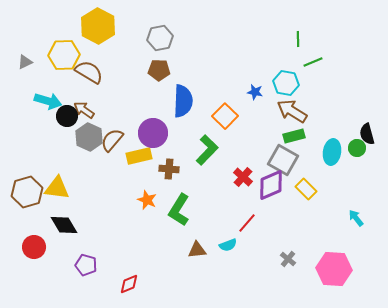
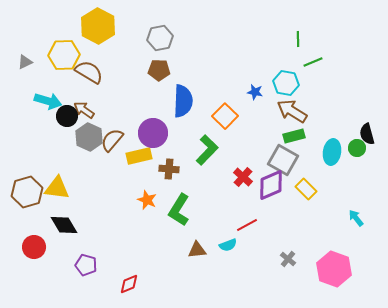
red line at (247, 223): moved 2 px down; rotated 20 degrees clockwise
pink hexagon at (334, 269): rotated 16 degrees clockwise
